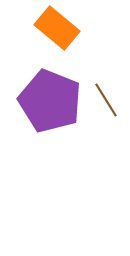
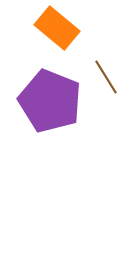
brown line: moved 23 px up
